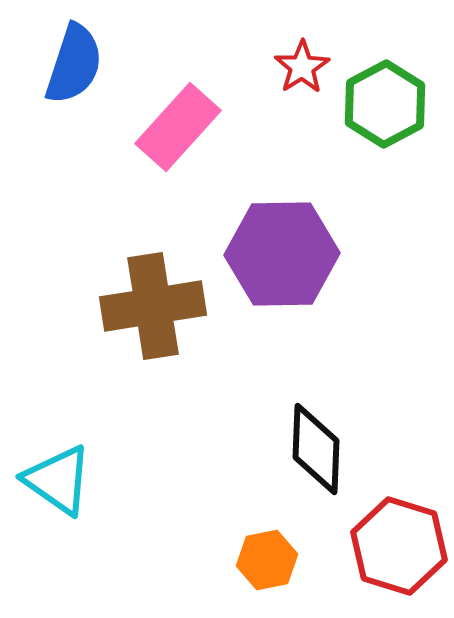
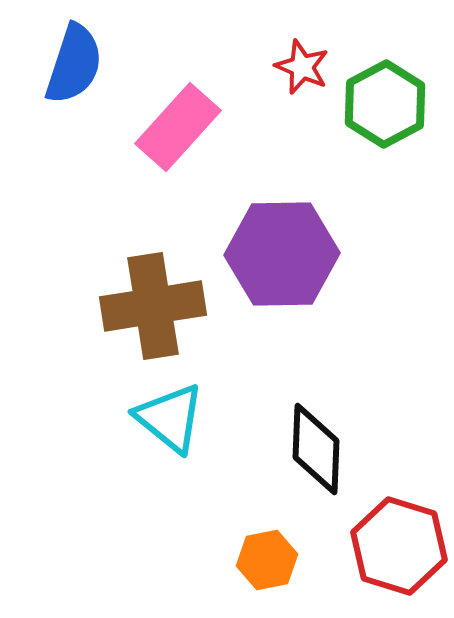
red star: rotated 16 degrees counterclockwise
cyan triangle: moved 112 px right, 62 px up; rotated 4 degrees clockwise
